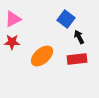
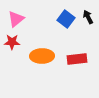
pink triangle: moved 3 px right; rotated 12 degrees counterclockwise
black arrow: moved 9 px right, 20 px up
orange ellipse: rotated 40 degrees clockwise
